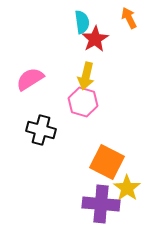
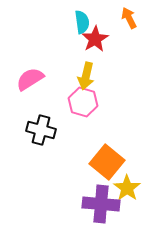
orange square: rotated 12 degrees clockwise
